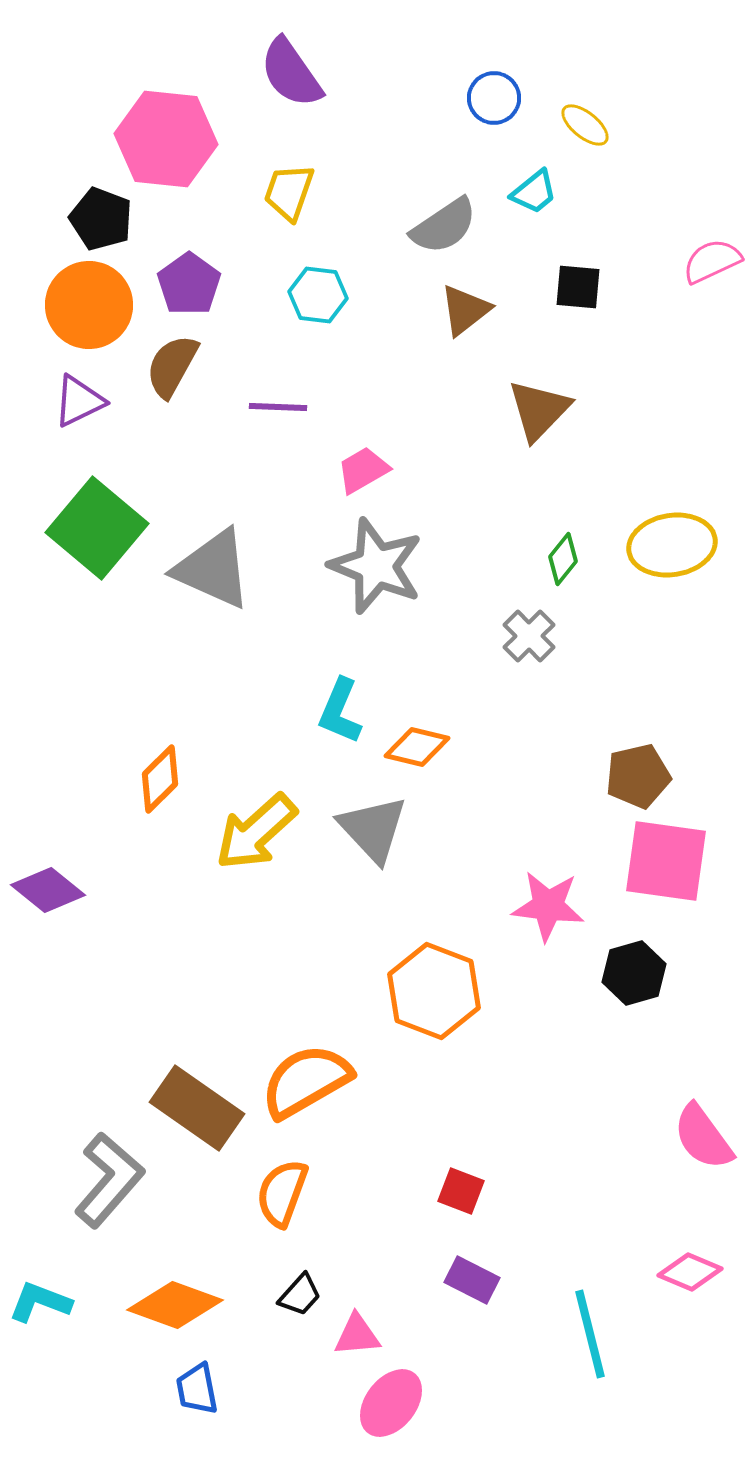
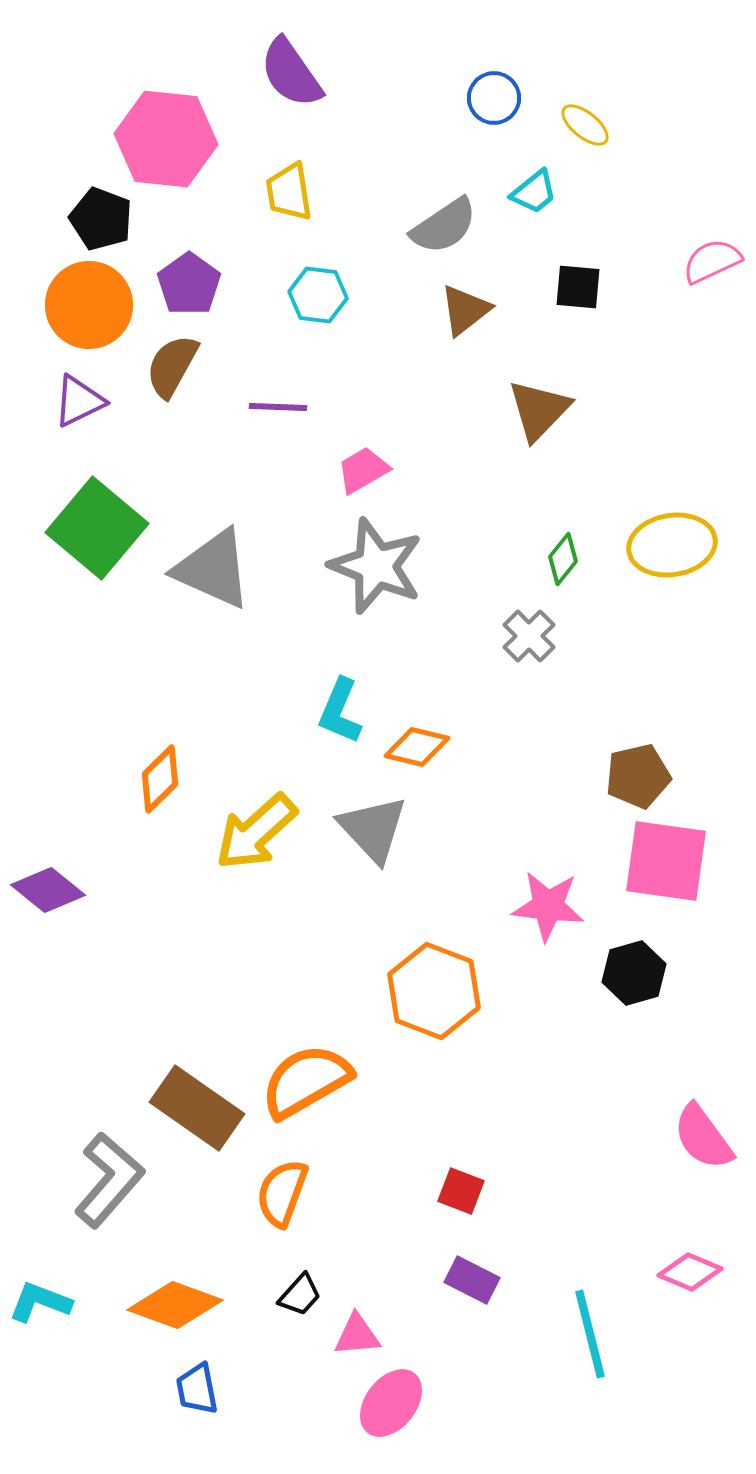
yellow trapezoid at (289, 192): rotated 28 degrees counterclockwise
